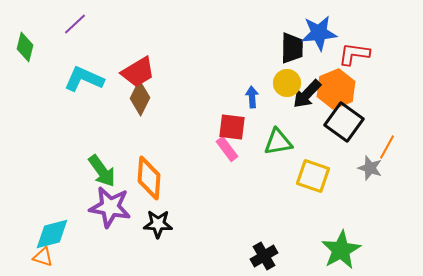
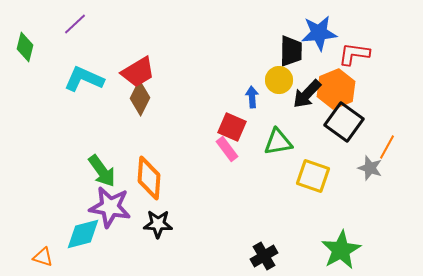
black trapezoid: moved 1 px left, 3 px down
yellow circle: moved 8 px left, 3 px up
red square: rotated 16 degrees clockwise
cyan diamond: moved 31 px right
